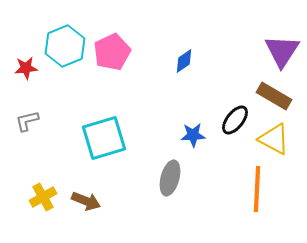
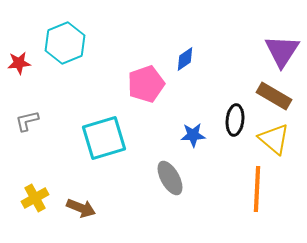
cyan hexagon: moved 3 px up
pink pentagon: moved 34 px right, 32 px down; rotated 6 degrees clockwise
blue diamond: moved 1 px right, 2 px up
red star: moved 7 px left, 5 px up
black ellipse: rotated 32 degrees counterclockwise
yellow triangle: rotated 12 degrees clockwise
gray ellipse: rotated 44 degrees counterclockwise
yellow cross: moved 8 px left, 1 px down
brown arrow: moved 5 px left, 7 px down
